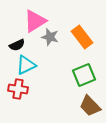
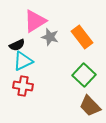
cyan triangle: moved 3 px left, 4 px up
green square: rotated 25 degrees counterclockwise
red cross: moved 5 px right, 3 px up
